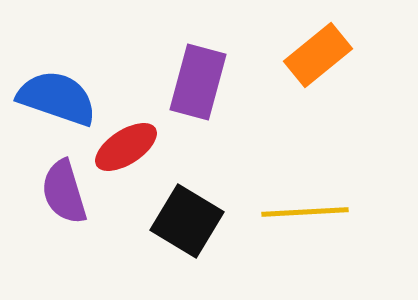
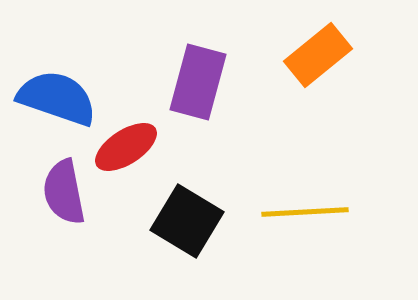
purple semicircle: rotated 6 degrees clockwise
